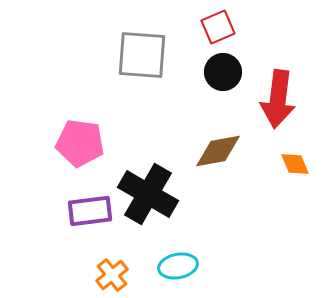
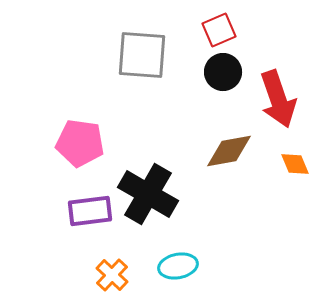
red square: moved 1 px right, 3 px down
red arrow: rotated 26 degrees counterclockwise
brown diamond: moved 11 px right
orange cross: rotated 8 degrees counterclockwise
